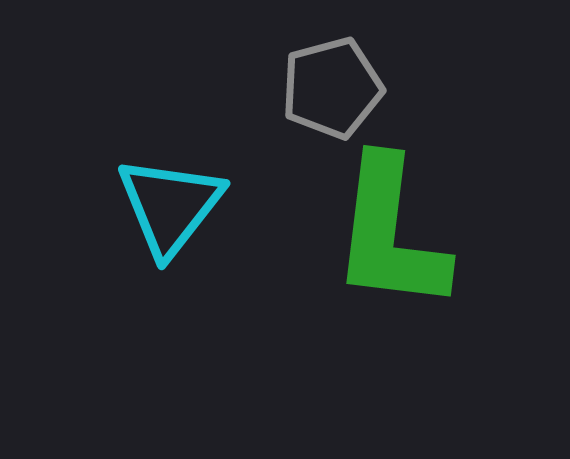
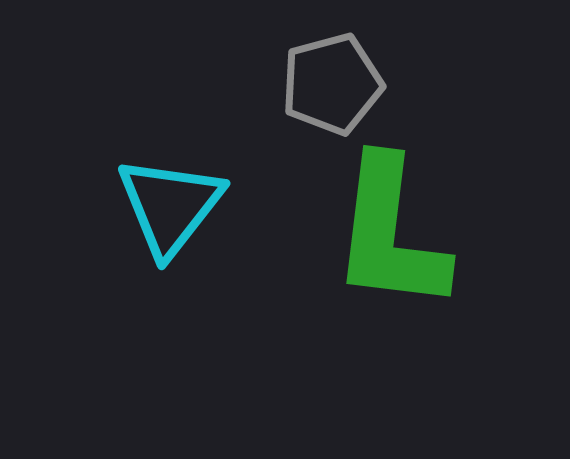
gray pentagon: moved 4 px up
